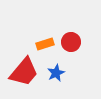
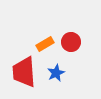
orange rectangle: rotated 12 degrees counterclockwise
red trapezoid: rotated 136 degrees clockwise
